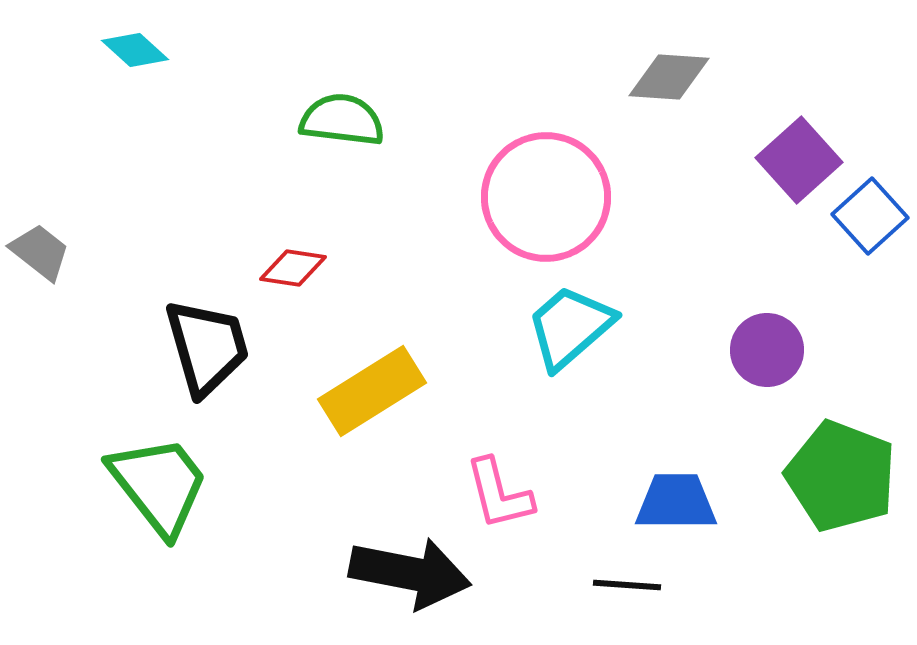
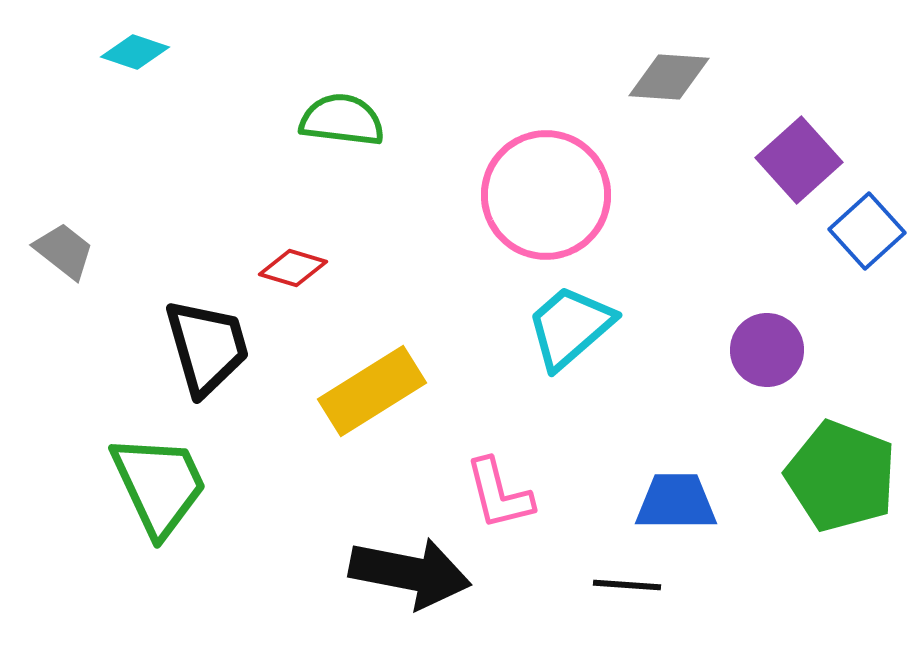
cyan diamond: moved 2 px down; rotated 24 degrees counterclockwise
pink circle: moved 2 px up
blue square: moved 3 px left, 15 px down
gray trapezoid: moved 24 px right, 1 px up
red diamond: rotated 8 degrees clockwise
green trapezoid: rotated 13 degrees clockwise
